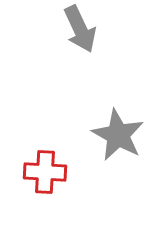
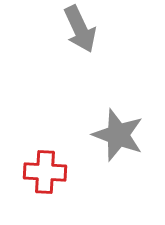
gray star: rotated 8 degrees counterclockwise
